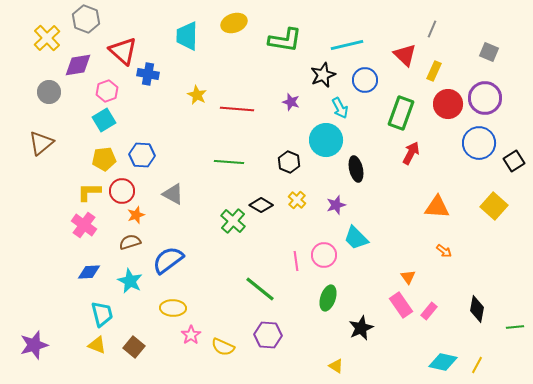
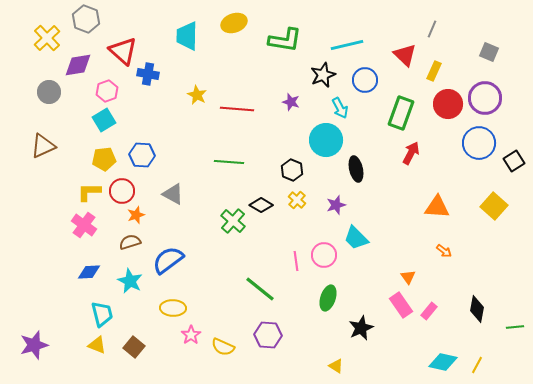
brown triangle at (41, 143): moved 2 px right, 3 px down; rotated 16 degrees clockwise
black hexagon at (289, 162): moved 3 px right, 8 px down
